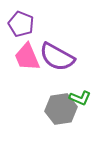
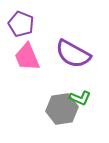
purple semicircle: moved 16 px right, 3 px up
gray hexagon: moved 1 px right
